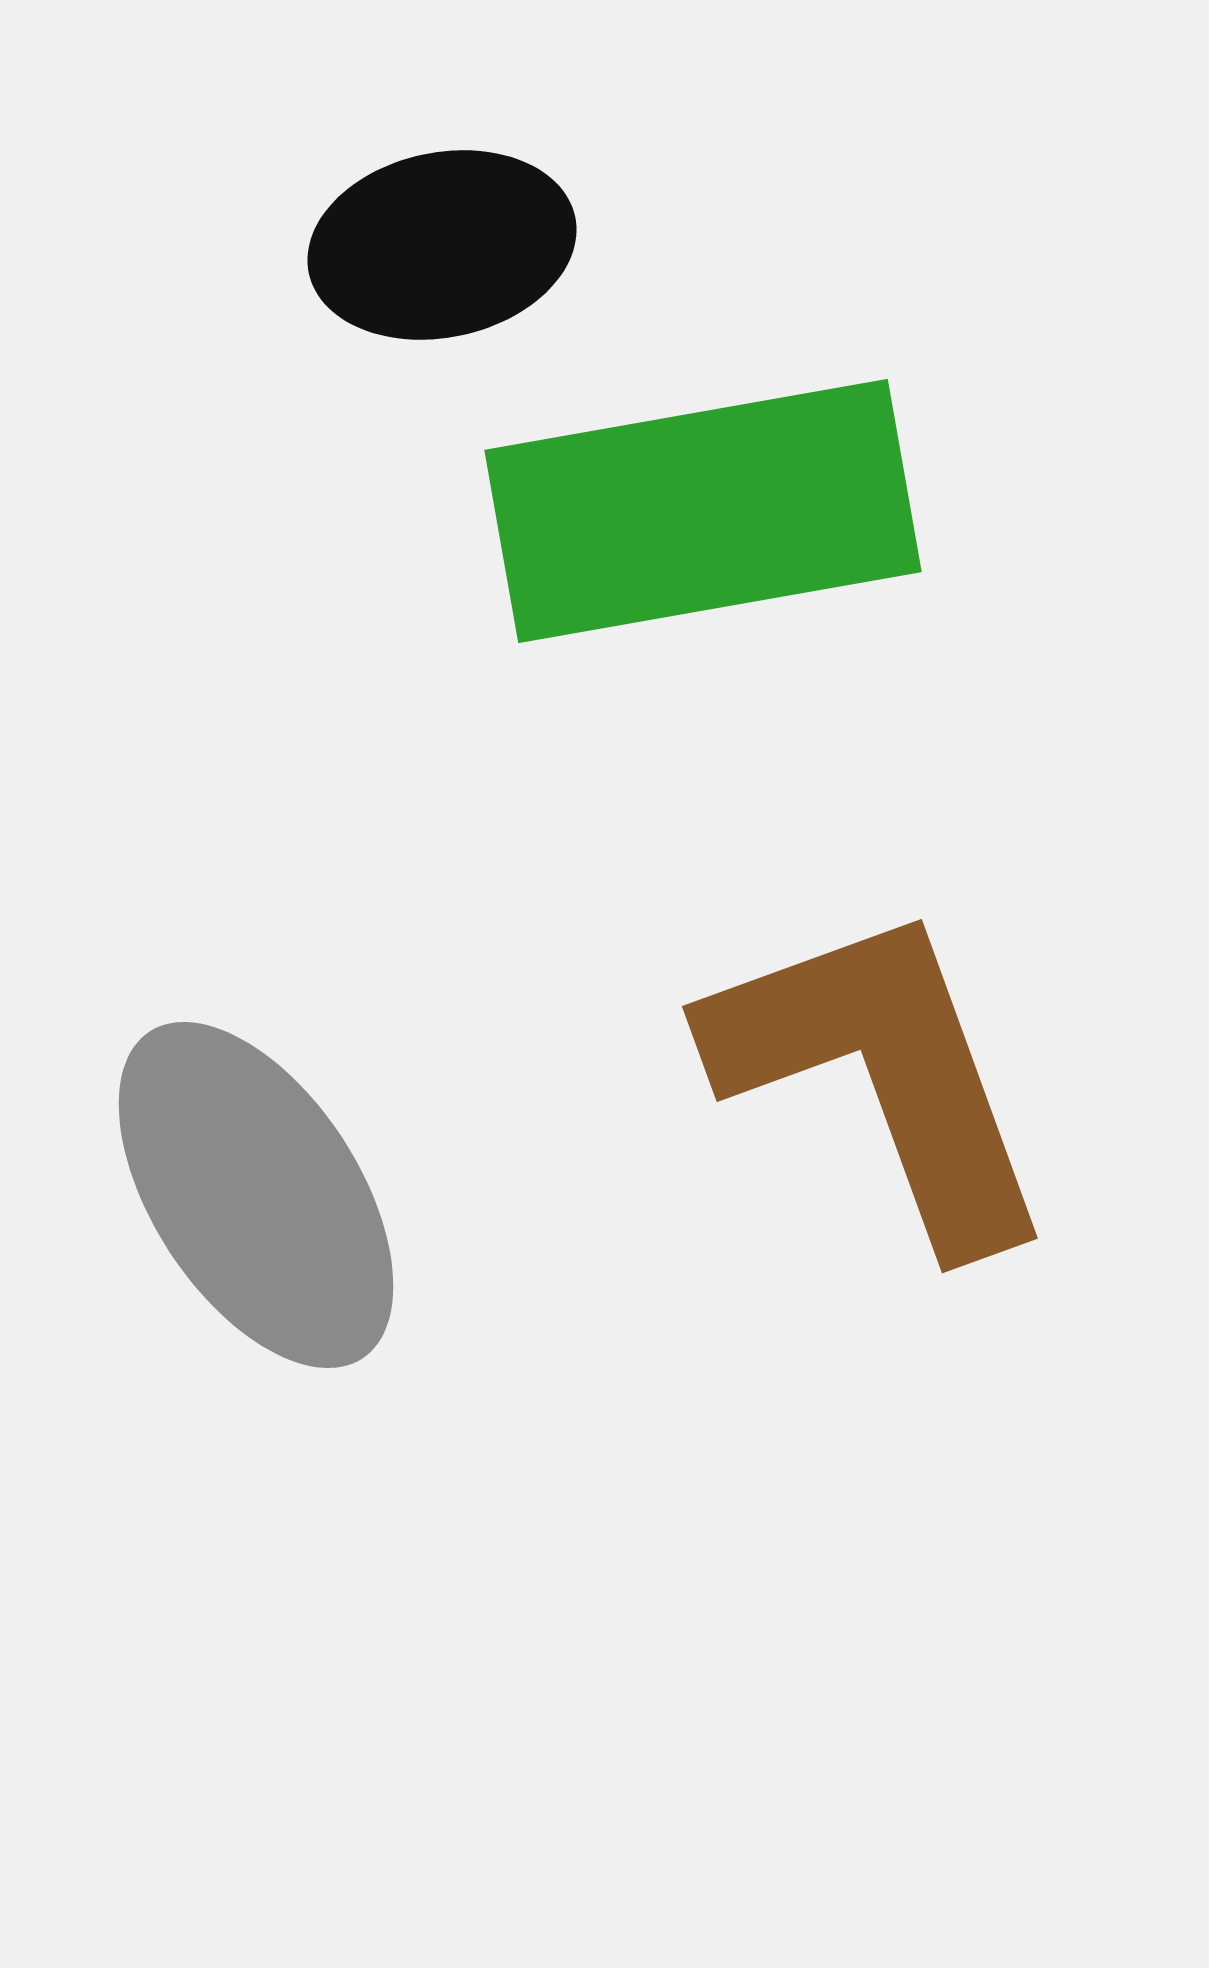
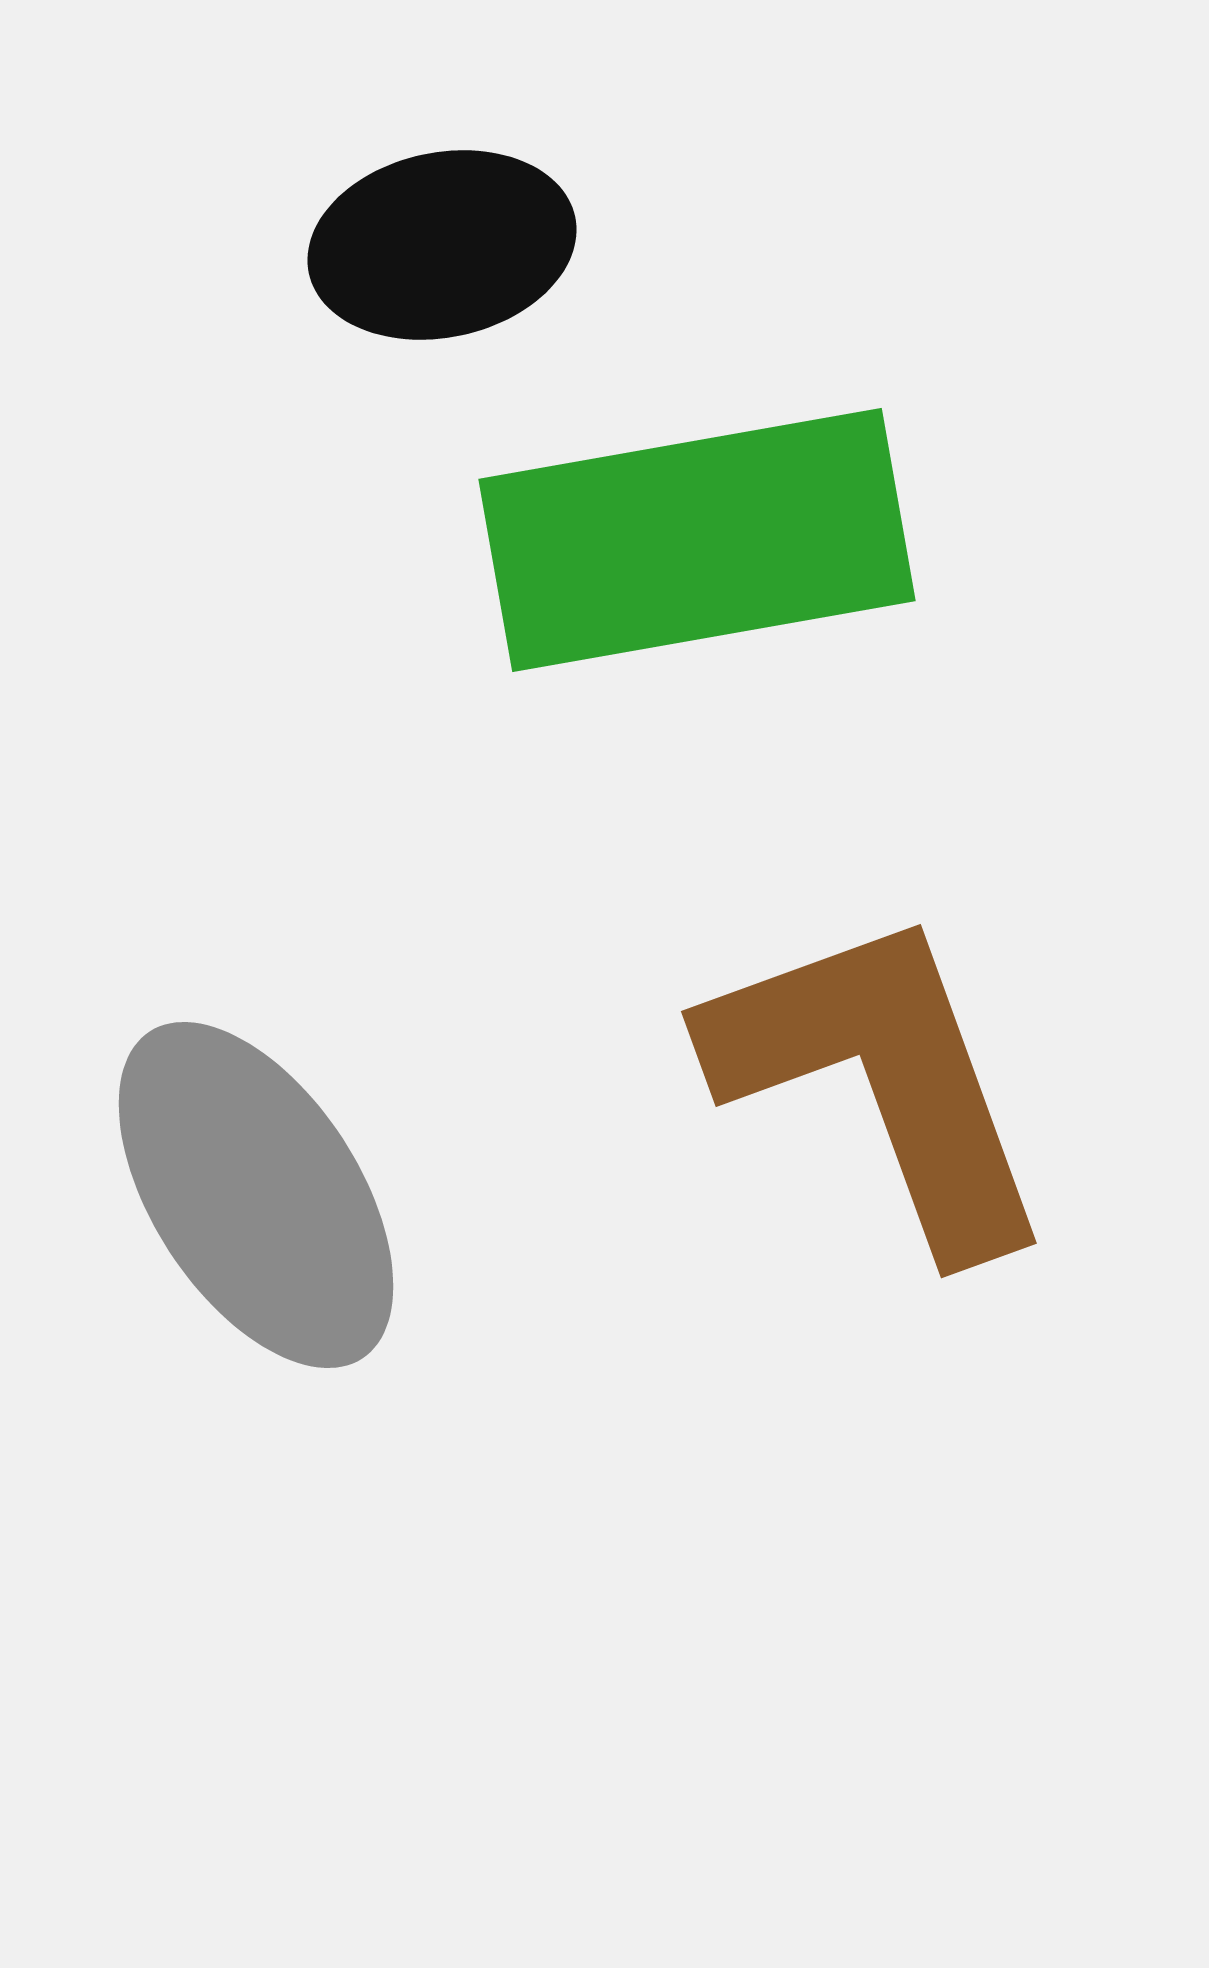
green rectangle: moved 6 px left, 29 px down
brown L-shape: moved 1 px left, 5 px down
